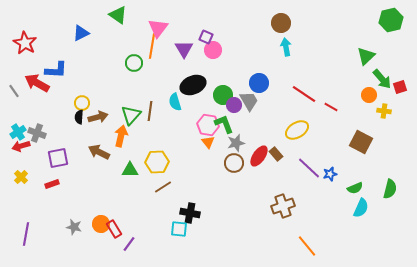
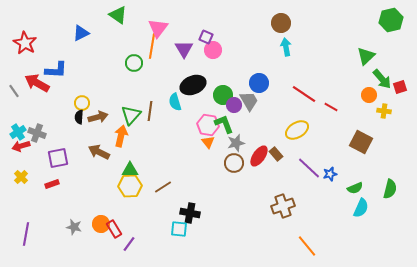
yellow hexagon at (157, 162): moved 27 px left, 24 px down
